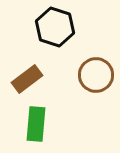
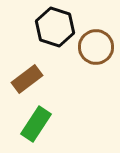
brown circle: moved 28 px up
green rectangle: rotated 28 degrees clockwise
